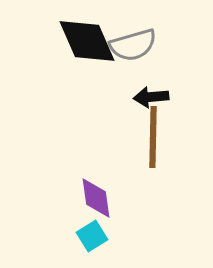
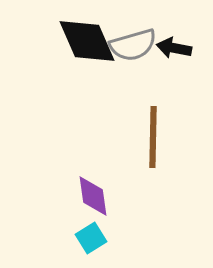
black arrow: moved 23 px right, 49 px up; rotated 16 degrees clockwise
purple diamond: moved 3 px left, 2 px up
cyan square: moved 1 px left, 2 px down
